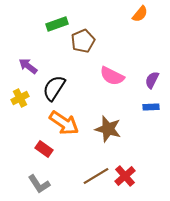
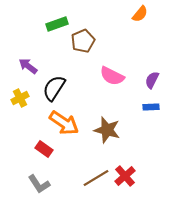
brown star: moved 1 px left, 1 px down
brown line: moved 2 px down
